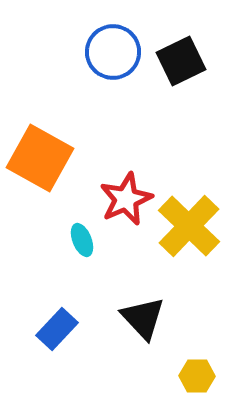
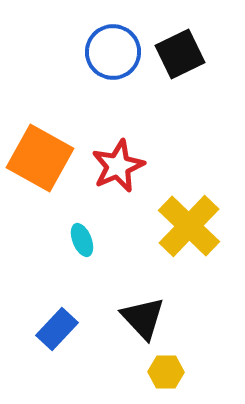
black square: moved 1 px left, 7 px up
red star: moved 8 px left, 33 px up
yellow hexagon: moved 31 px left, 4 px up
